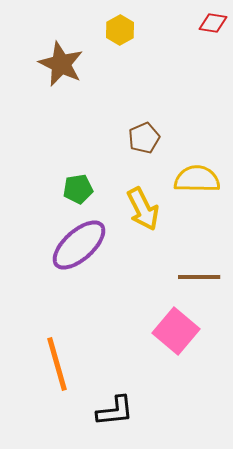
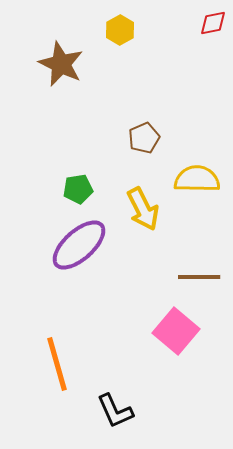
red diamond: rotated 20 degrees counterclockwise
black L-shape: rotated 72 degrees clockwise
